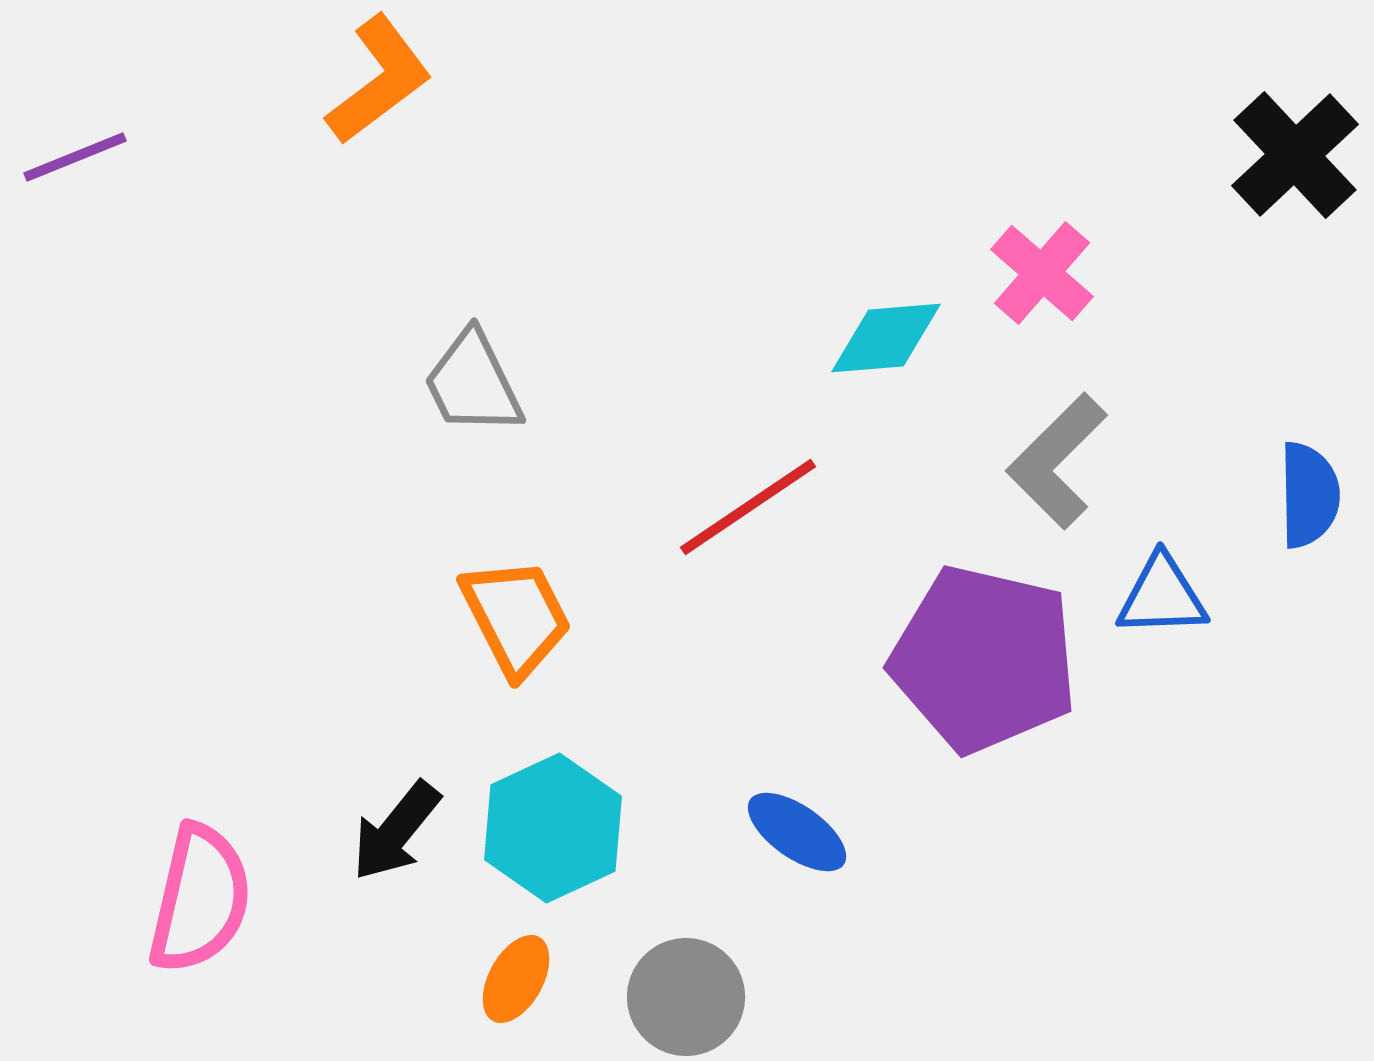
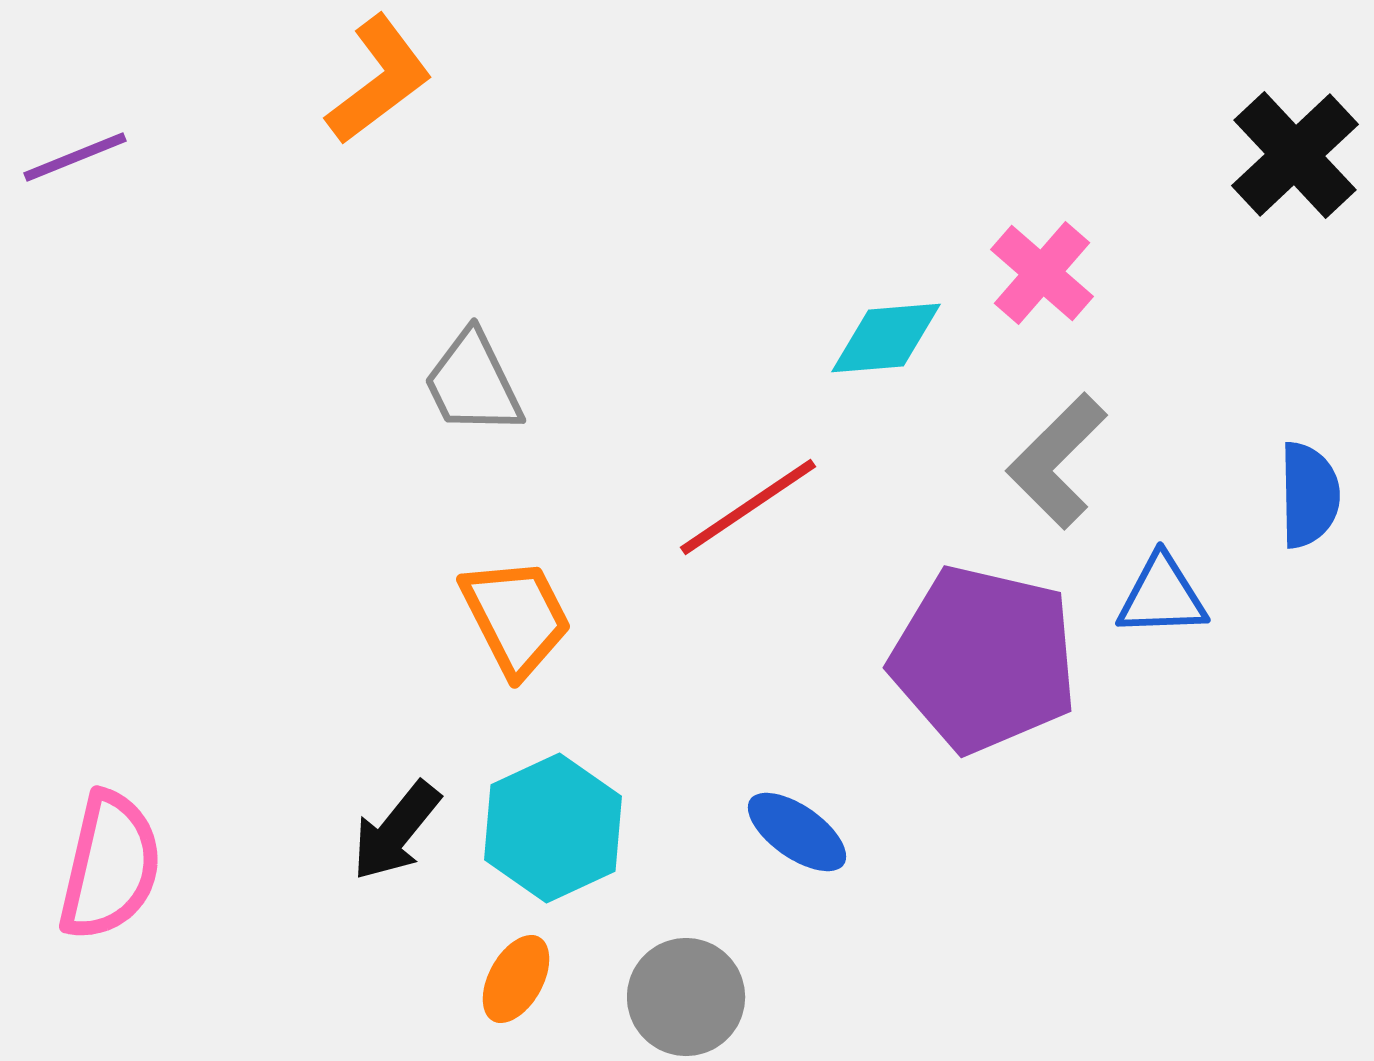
pink semicircle: moved 90 px left, 33 px up
